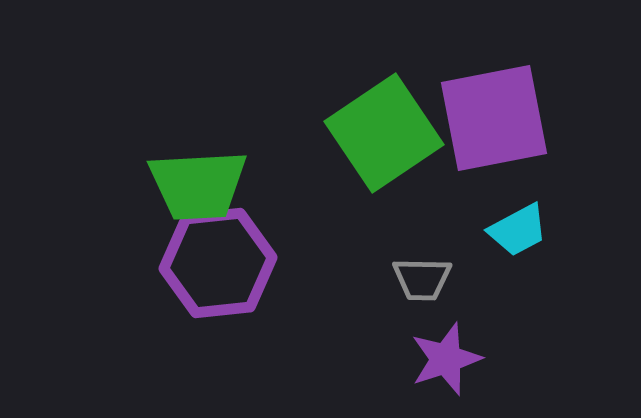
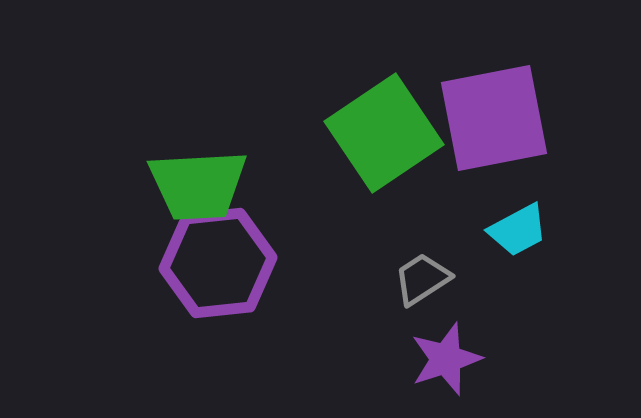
gray trapezoid: rotated 146 degrees clockwise
